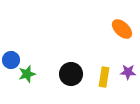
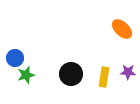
blue circle: moved 4 px right, 2 px up
green star: moved 1 px left, 1 px down
